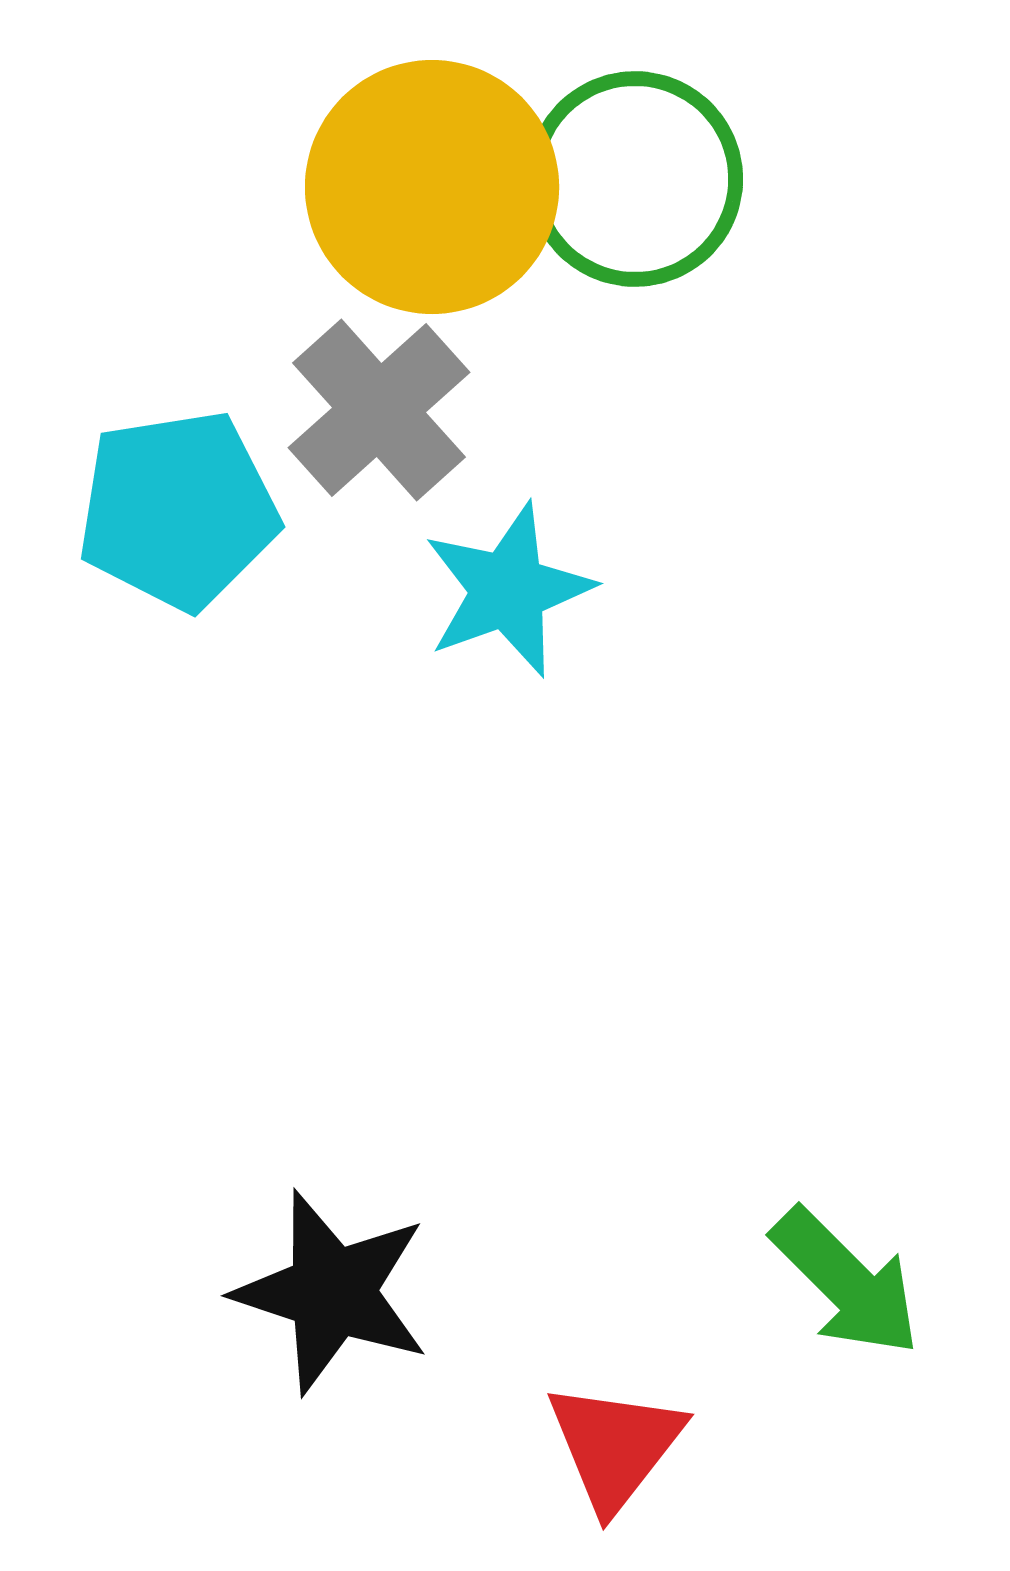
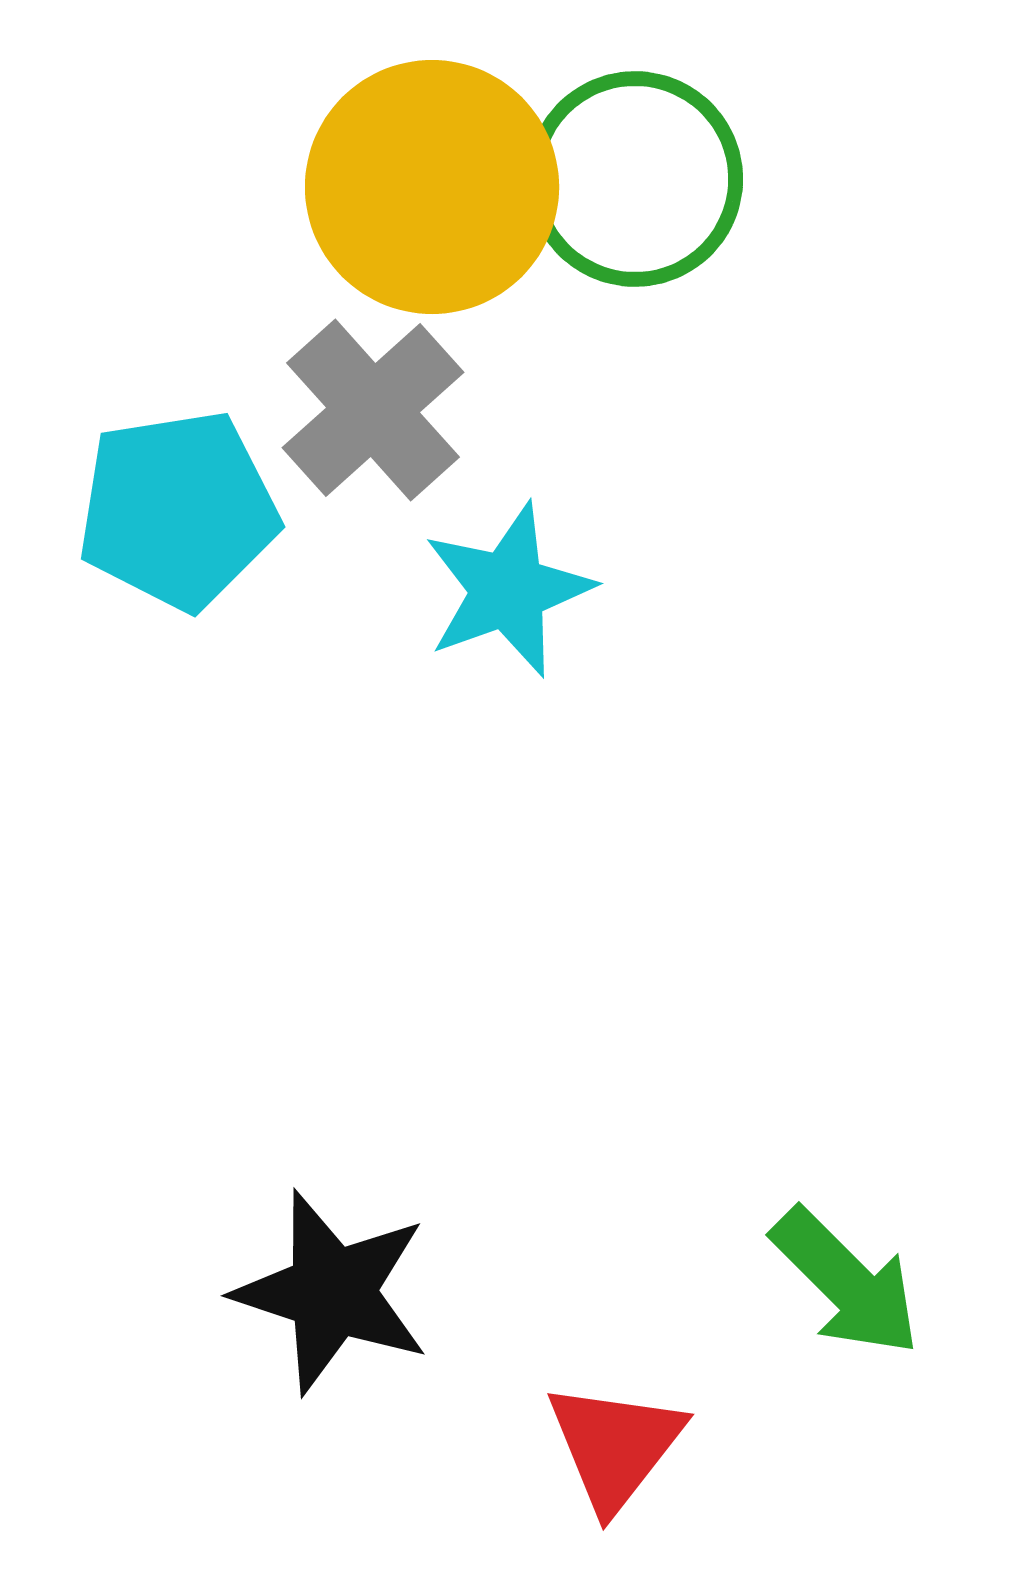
gray cross: moved 6 px left
